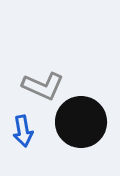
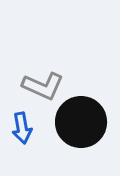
blue arrow: moved 1 px left, 3 px up
